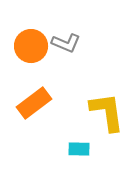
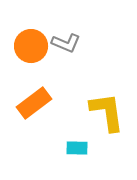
cyan rectangle: moved 2 px left, 1 px up
